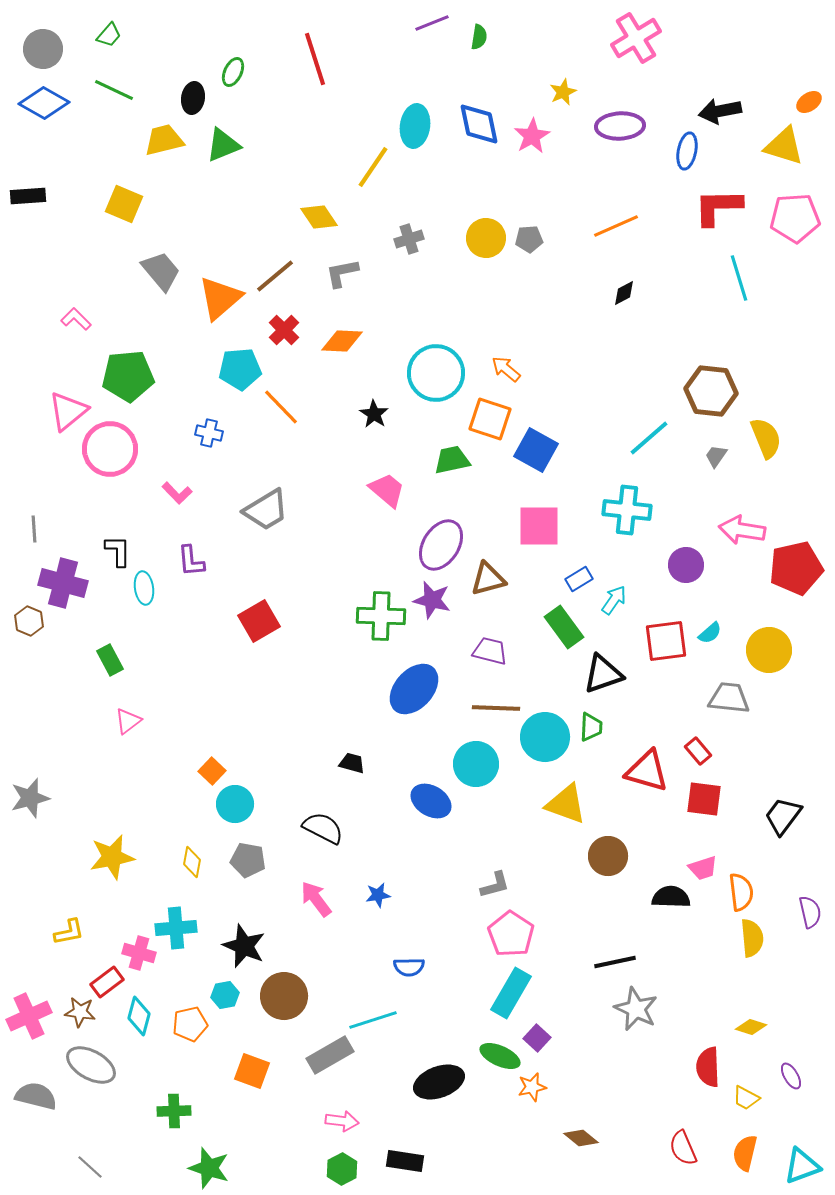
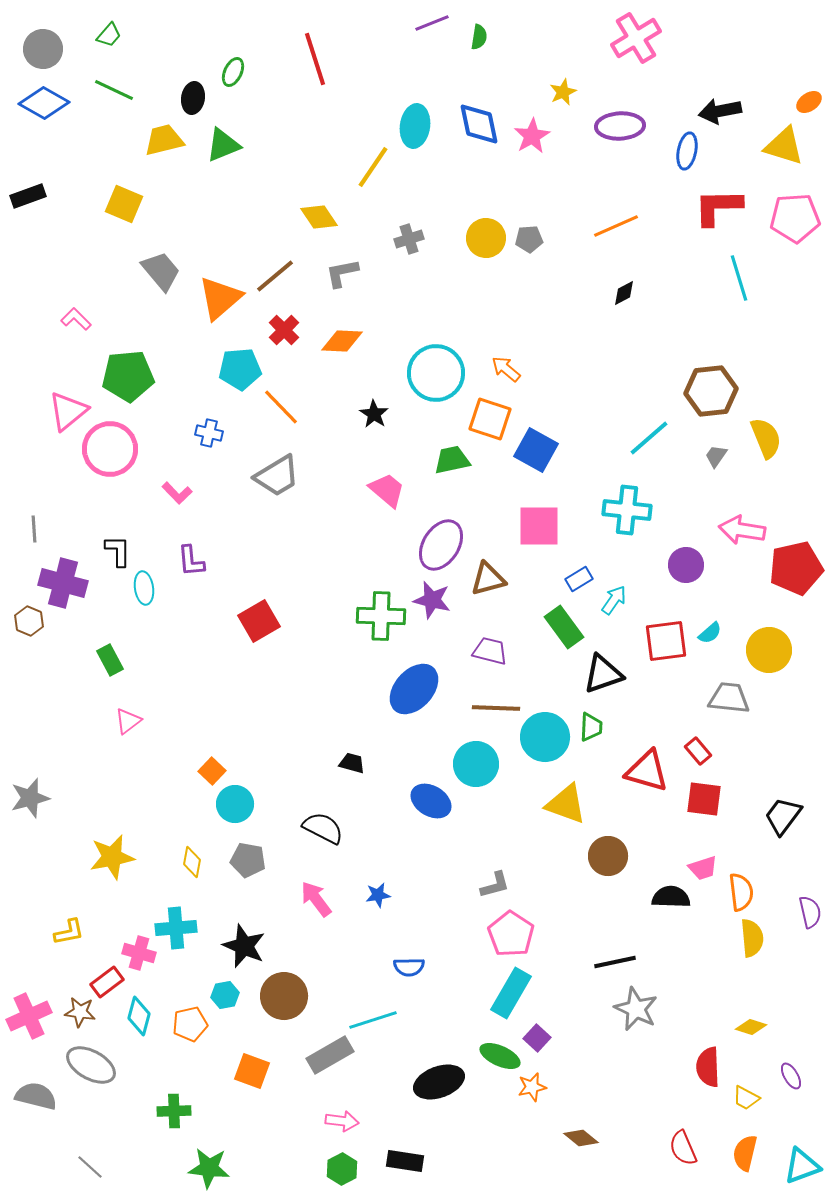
black rectangle at (28, 196): rotated 16 degrees counterclockwise
brown hexagon at (711, 391): rotated 12 degrees counterclockwise
gray trapezoid at (266, 510): moved 11 px right, 34 px up
green star at (209, 1168): rotated 12 degrees counterclockwise
